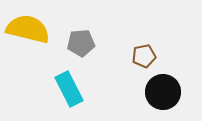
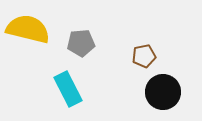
cyan rectangle: moved 1 px left
